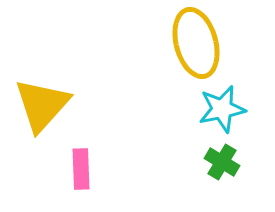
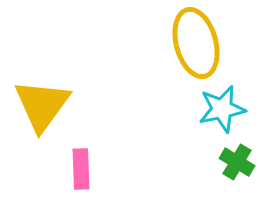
yellow triangle: rotated 6 degrees counterclockwise
green cross: moved 15 px right
